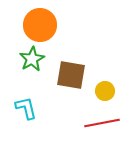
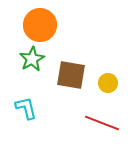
yellow circle: moved 3 px right, 8 px up
red line: rotated 32 degrees clockwise
